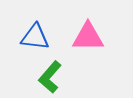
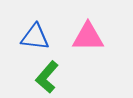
green L-shape: moved 3 px left
